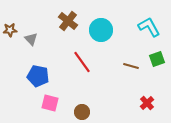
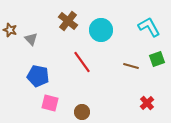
brown star: rotated 24 degrees clockwise
